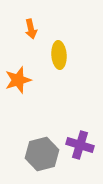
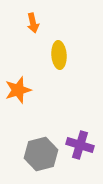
orange arrow: moved 2 px right, 6 px up
orange star: moved 10 px down
gray hexagon: moved 1 px left
